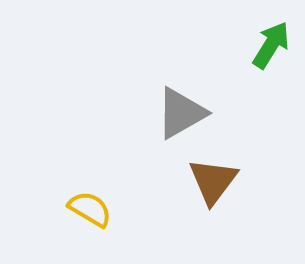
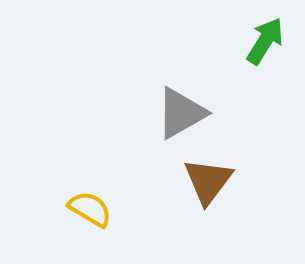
green arrow: moved 6 px left, 4 px up
brown triangle: moved 5 px left
